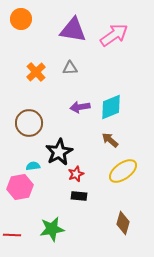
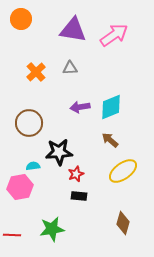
black star: rotated 24 degrees clockwise
